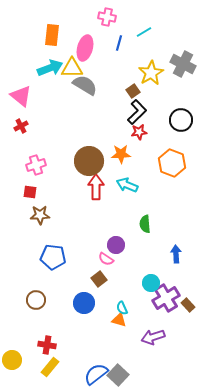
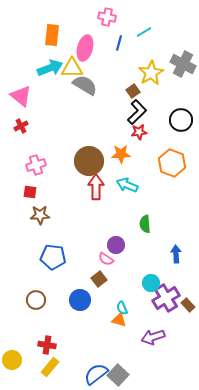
blue circle at (84, 303): moved 4 px left, 3 px up
